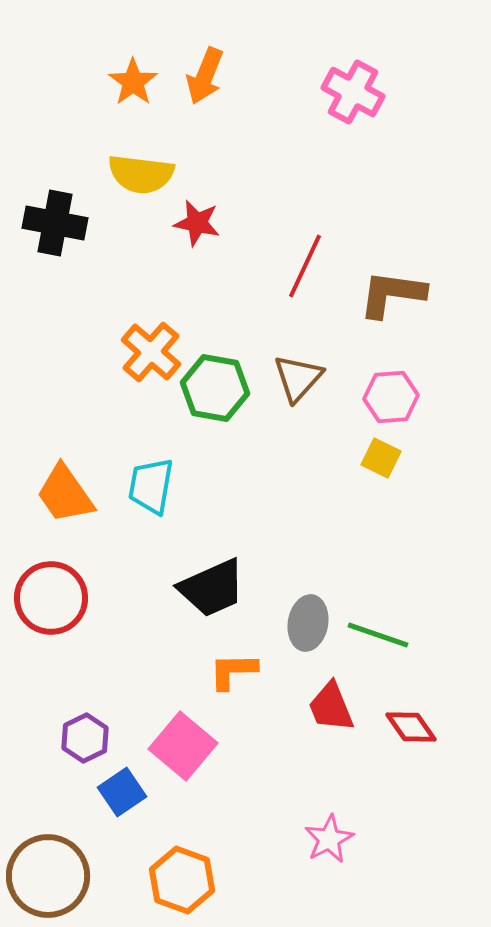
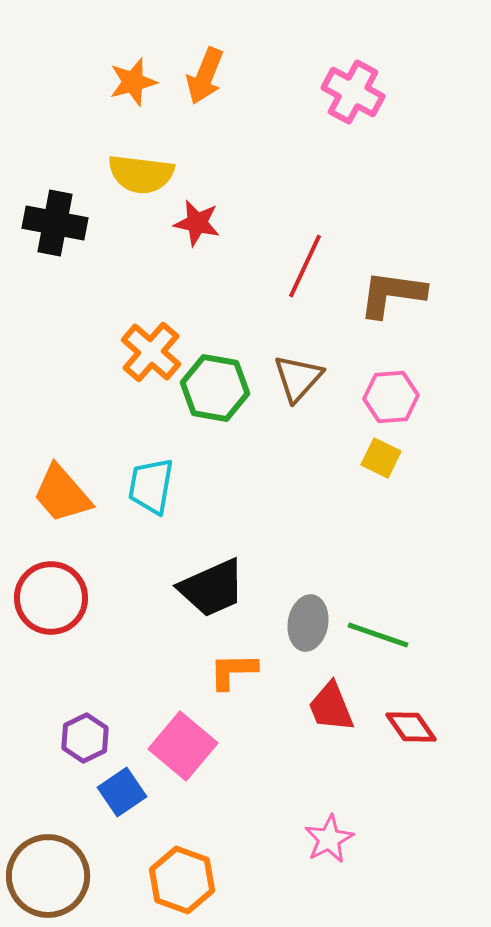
orange star: rotated 21 degrees clockwise
orange trapezoid: moved 3 px left; rotated 6 degrees counterclockwise
